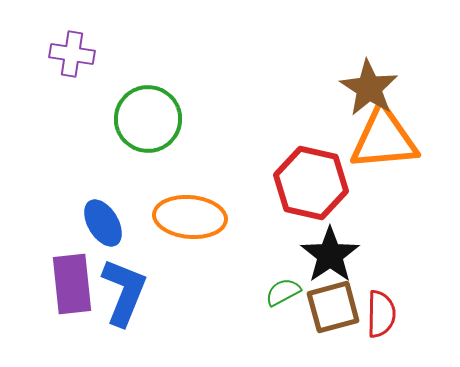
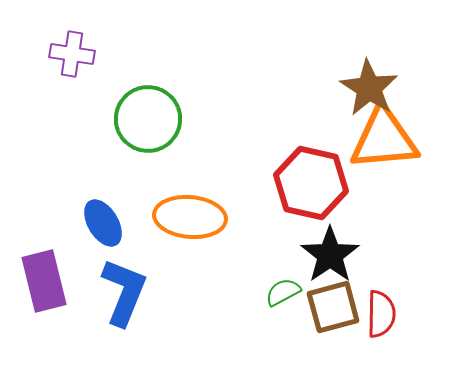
purple rectangle: moved 28 px left, 3 px up; rotated 8 degrees counterclockwise
